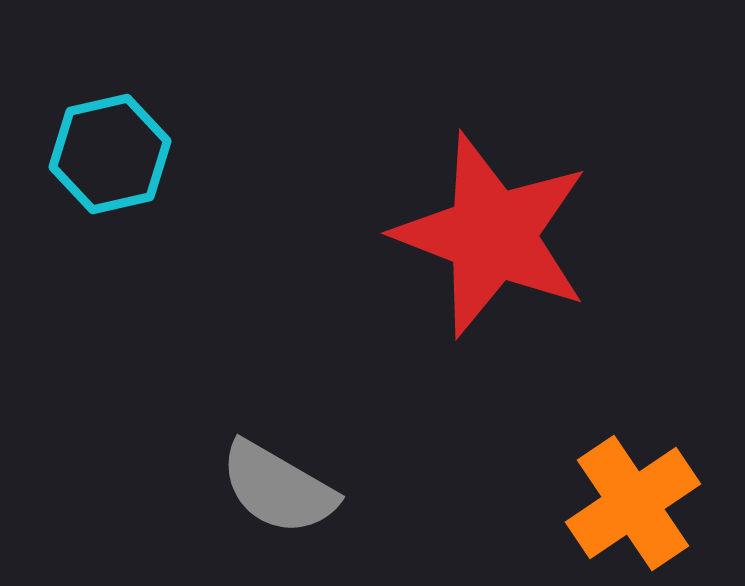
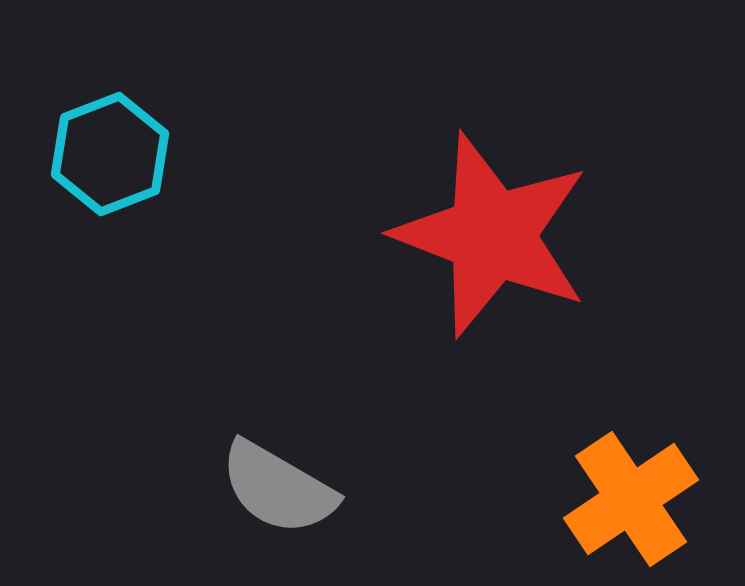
cyan hexagon: rotated 8 degrees counterclockwise
orange cross: moved 2 px left, 4 px up
